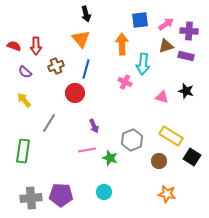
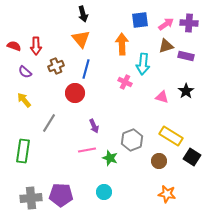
black arrow: moved 3 px left
purple cross: moved 8 px up
black star: rotated 21 degrees clockwise
